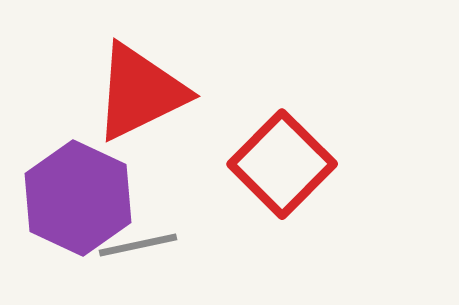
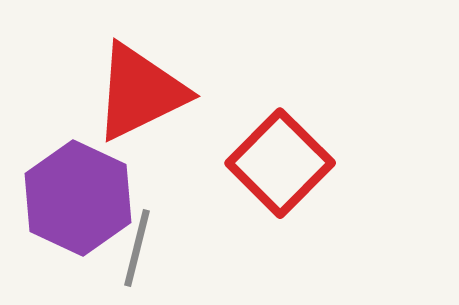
red square: moved 2 px left, 1 px up
gray line: moved 1 px left, 3 px down; rotated 64 degrees counterclockwise
